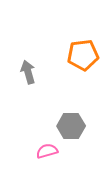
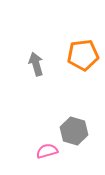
gray arrow: moved 8 px right, 8 px up
gray hexagon: moved 3 px right, 5 px down; rotated 16 degrees clockwise
